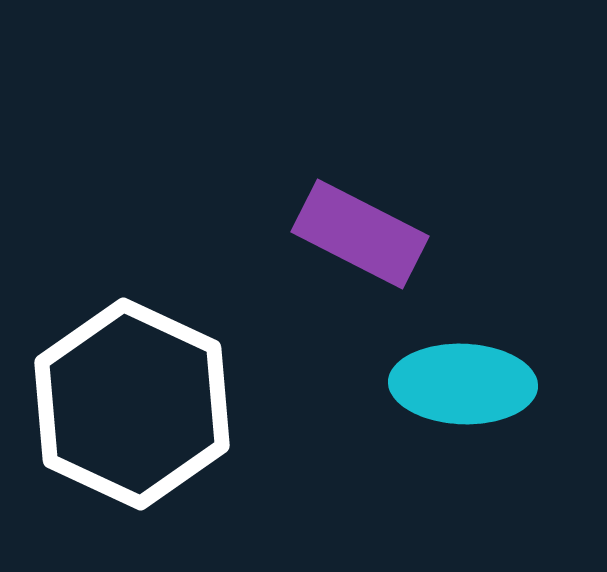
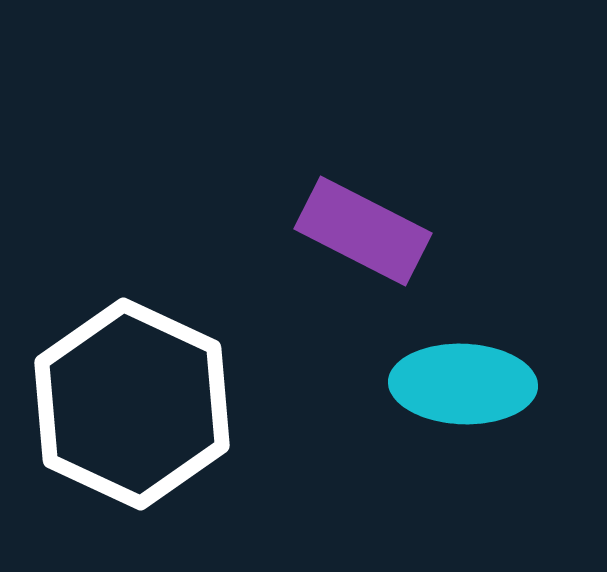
purple rectangle: moved 3 px right, 3 px up
